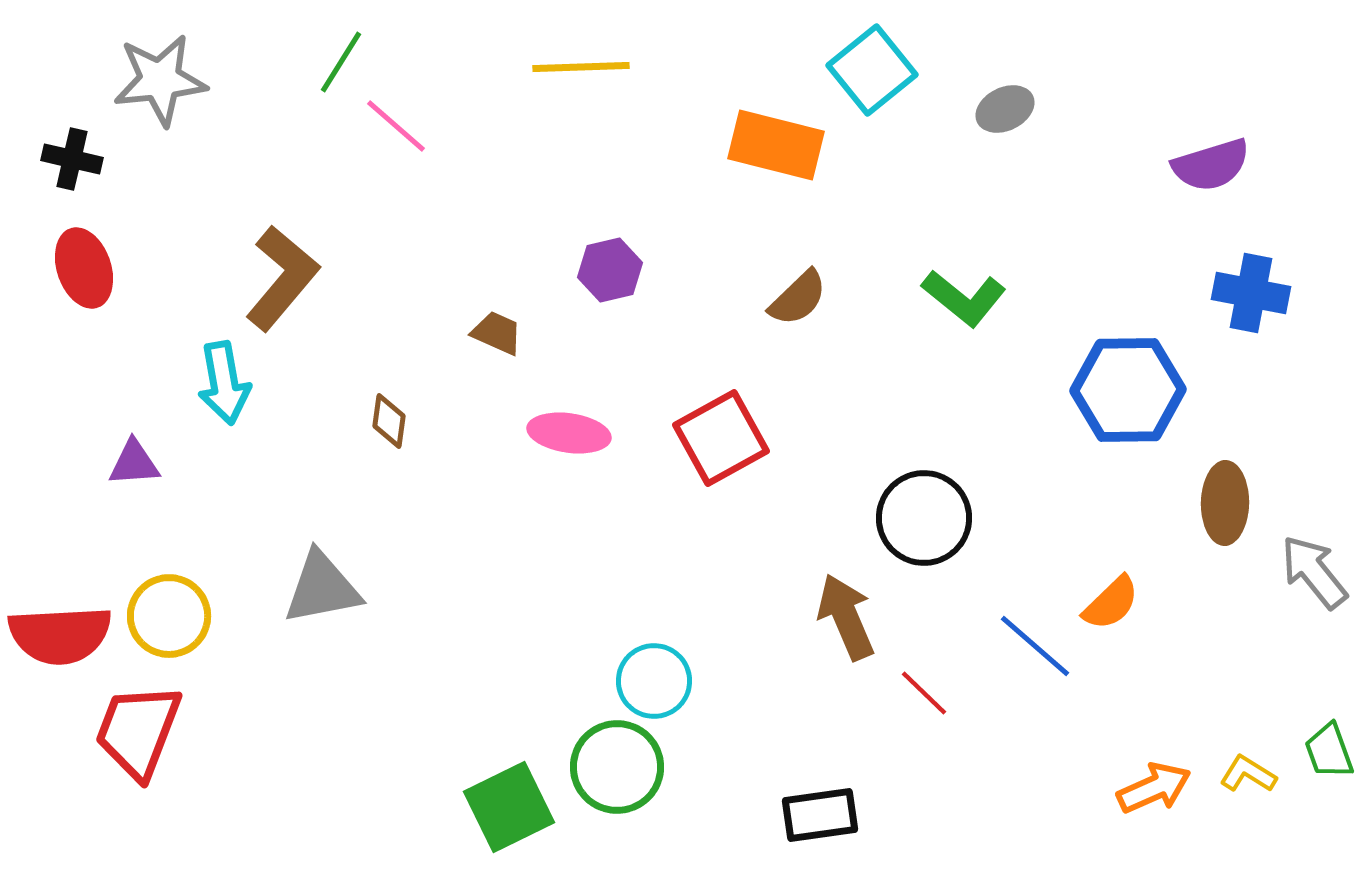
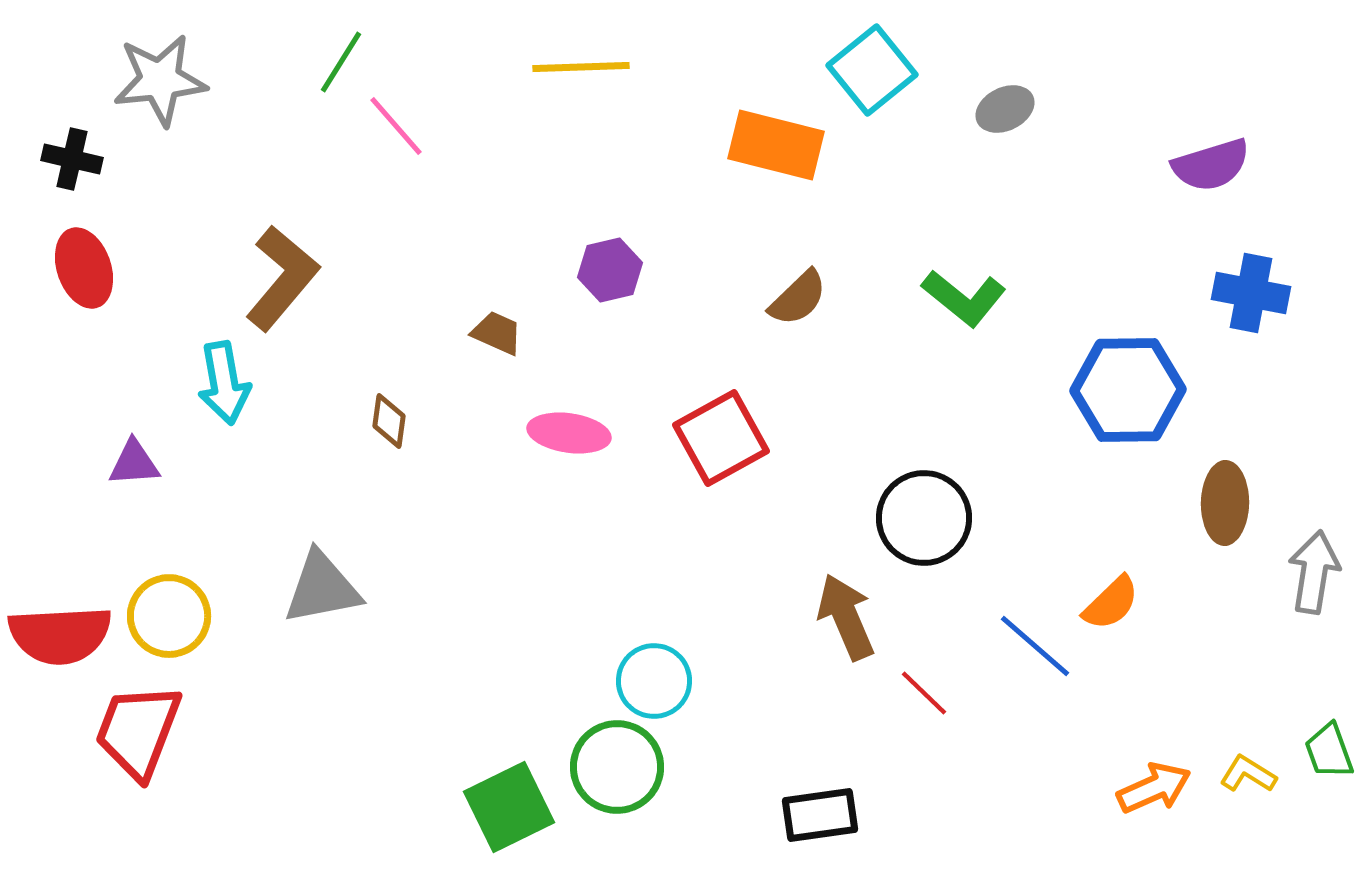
pink line: rotated 8 degrees clockwise
gray arrow: rotated 48 degrees clockwise
